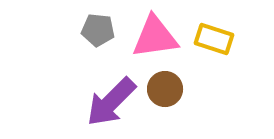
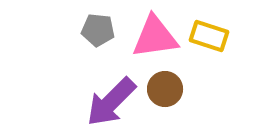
yellow rectangle: moved 5 px left, 3 px up
